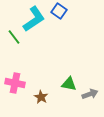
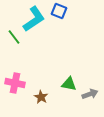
blue square: rotated 14 degrees counterclockwise
